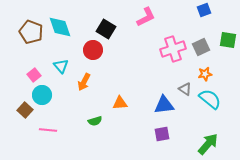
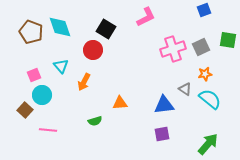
pink square: rotated 16 degrees clockwise
